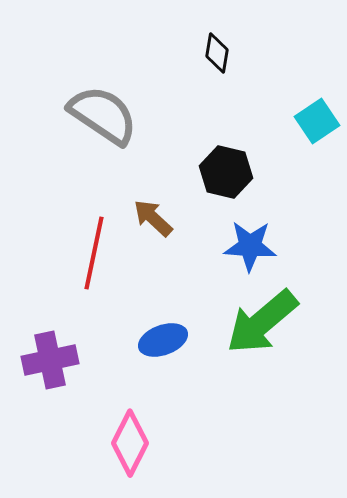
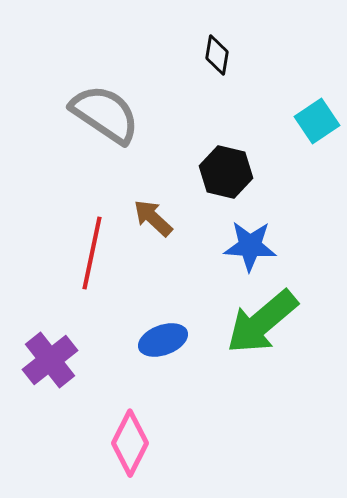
black diamond: moved 2 px down
gray semicircle: moved 2 px right, 1 px up
red line: moved 2 px left
purple cross: rotated 26 degrees counterclockwise
